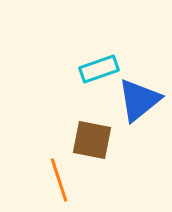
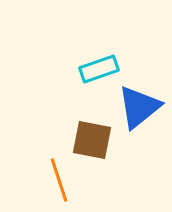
blue triangle: moved 7 px down
